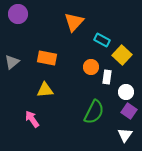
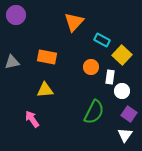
purple circle: moved 2 px left, 1 px down
orange rectangle: moved 1 px up
gray triangle: rotated 28 degrees clockwise
white rectangle: moved 3 px right
white circle: moved 4 px left, 1 px up
purple square: moved 3 px down
